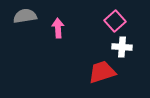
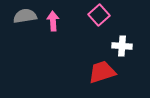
pink square: moved 16 px left, 6 px up
pink arrow: moved 5 px left, 7 px up
white cross: moved 1 px up
